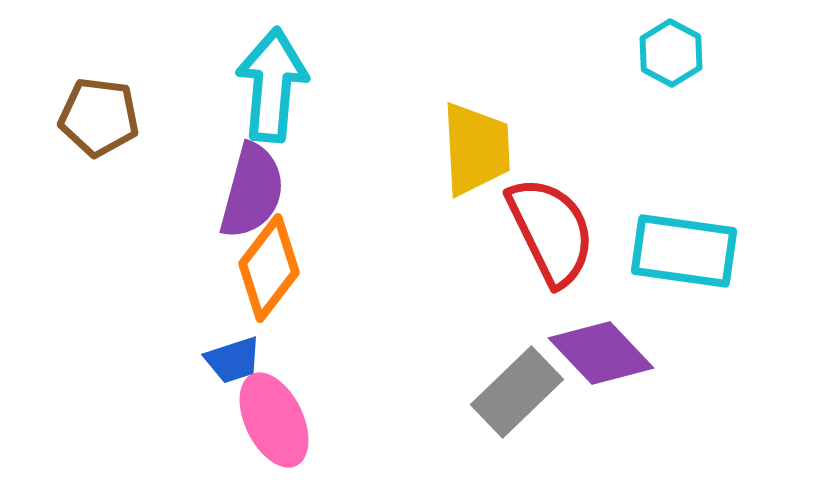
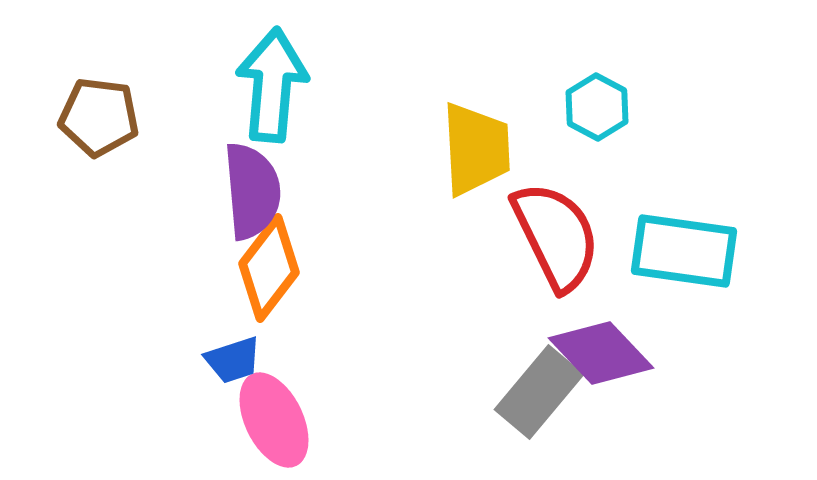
cyan hexagon: moved 74 px left, 54 px down
purple semicircle: rotated 20 degrees counterclockwise
red semicircle: moved 5 px right, 5 px down
gray rectangle: moved 22 px right; rotated 6 degrees counterclockwise
